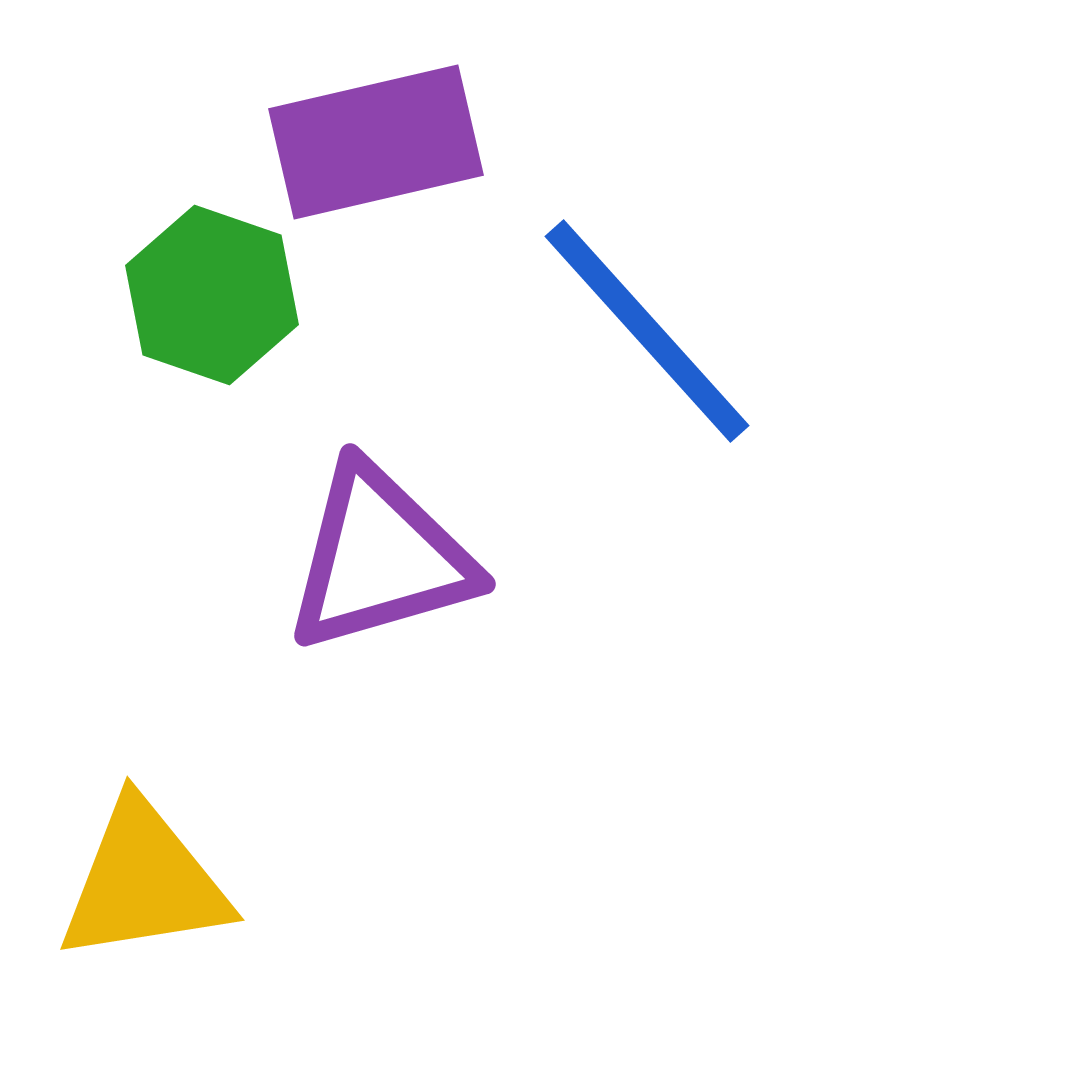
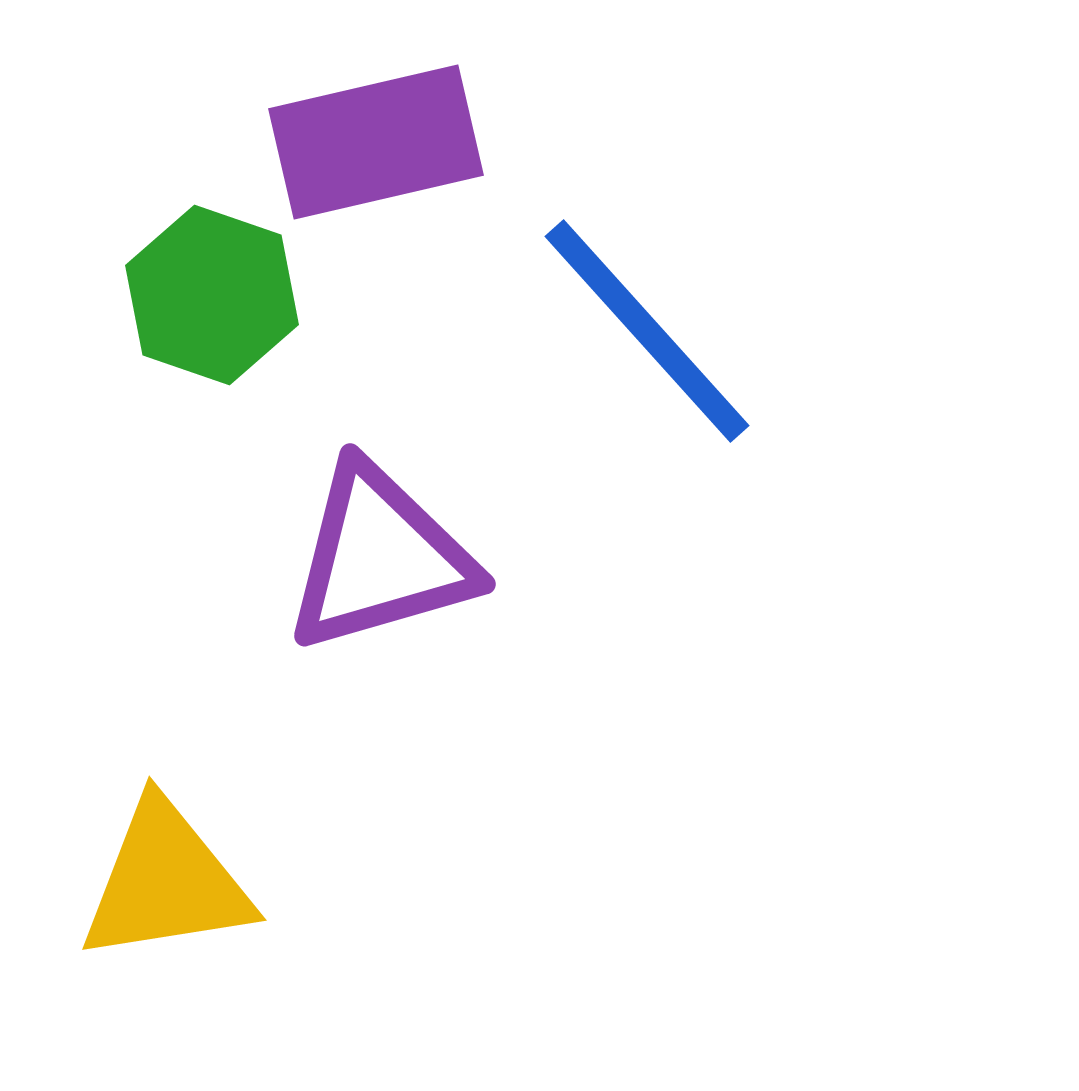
yellow triangle: moved 22 px right
